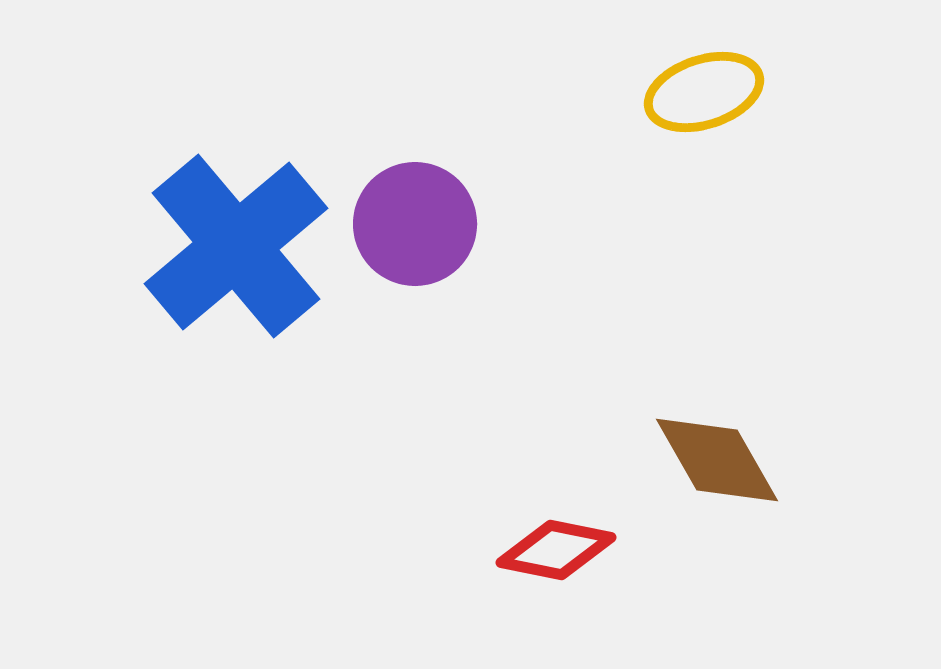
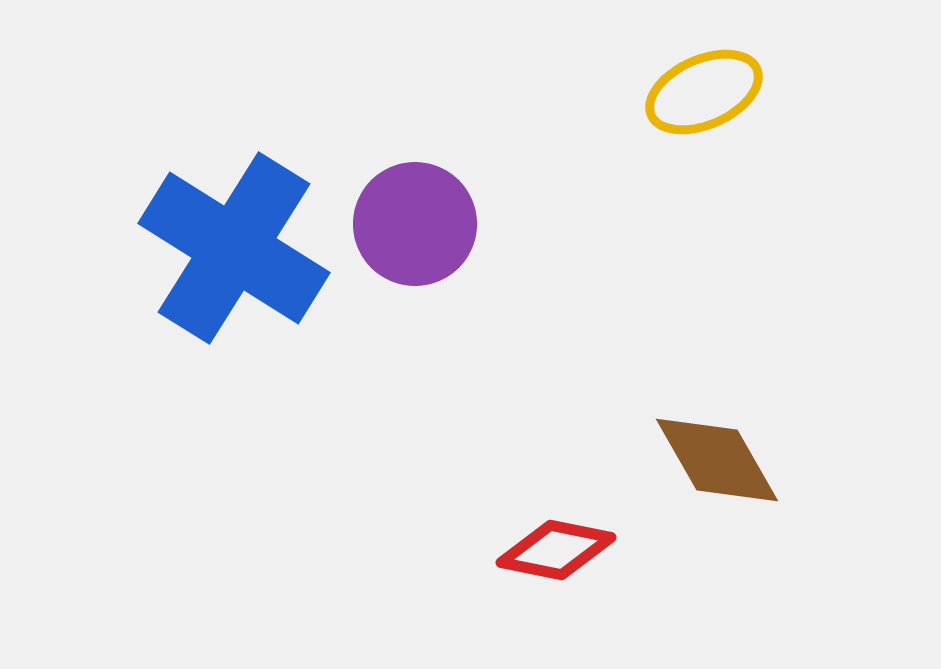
yellow ellipse: rotated 6 degrees counterclockwise
blue cross: moved 2 px left, 2 px down; rotated 18 degrees counterclockwise
